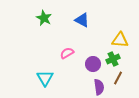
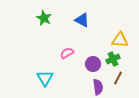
purple semicircle: moved 1 px left
